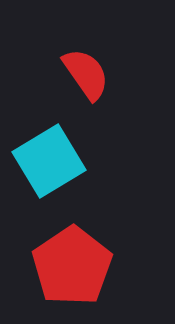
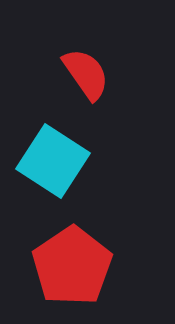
cyan square: moved 4 px right; rotated 26 degrees counterclockwise
